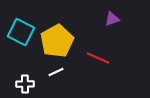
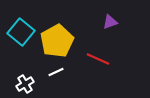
purple triangle: moved 2 px left, 3 px down
cyan square: rotated 12 degrees clockwise
red line: moved 1 px down
white cross: rotated 30 degrees counterclockwise
